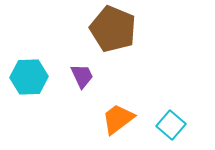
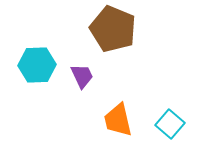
cyan hexagon: moved 8 px right, 12 px up
orange trapezoid: moved 1 px down; rotated 66 degrees counterclockwise
cyan square: moved 1 px left, 1 px up
